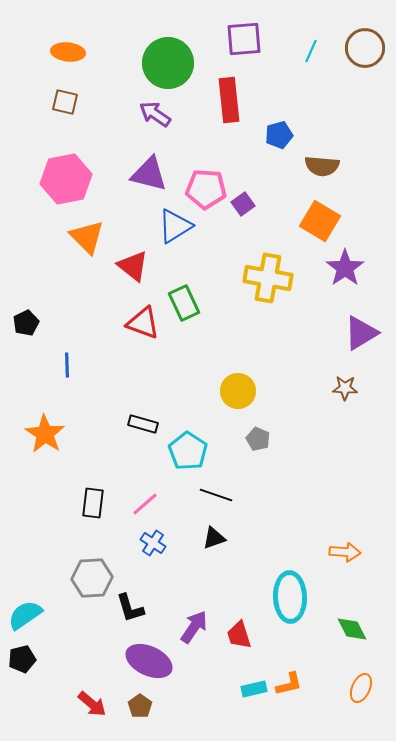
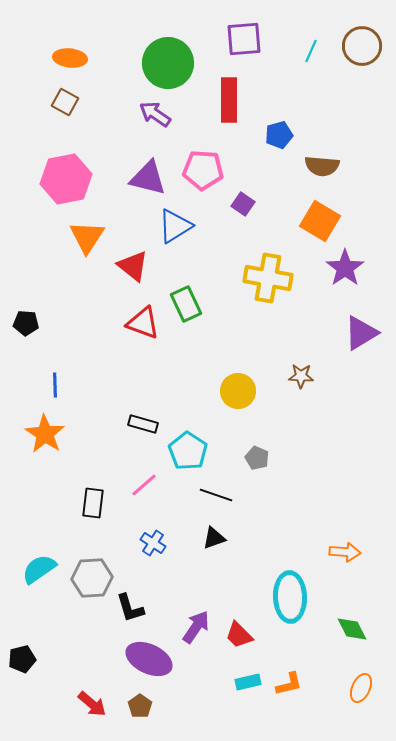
brown circle at (365, 48): moved 3 px left, 2 px up
orange ellipse at (68, 52): moved 2 px right, 6 px down
red rectangle at (229, 100): rotated 6 degrees clockwise
brown square at (65, 102): rotated 16 degrees clockwise
purple triangle at (149, 174): moved 1 px left, 4 px down
pink pentagon at (206, 189): moved 3 px left, 19 px up
purple square at (243, 204): rotated 20 degrees counterclockwise
orange triangle at (87, 237): rotated 18 degrees clockwise
green rectangle at (184, 303): moved 2 px right, 1 px down
black pentagon at (26, 323): rotated 30 degrees clockwise
blue line at (67, 365): moved 12 px left, 20 px down
brown star at (345, 388): moved 44 px left, 12 px up
gray pentagon at (258, 439): moved 1 px left, 19 px down
pink line at (145, 504): moved 1 px left, 19 px up
cyan semicircle at (25, 615): moved 14 px right, 46 px up
purple arrow at (194, 627): moved 2 px right
red trapezoid at (239, 635): rotated 28 degrees counterclockwise
purple ellipse at (149, 661): moved 2 px up
cyan rectangle at (254, 689): moved 6 px left, 7 px up
